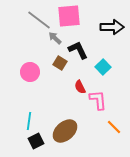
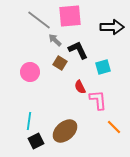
pink square: moved 1 px right
gray arrow: moved 2 px down
cyan square: rotated 28 degrees clockwise
